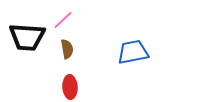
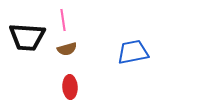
pink line: rotated 55 degrees counterclockwise
brown semicircle: rotated 84 degrees clockwise
